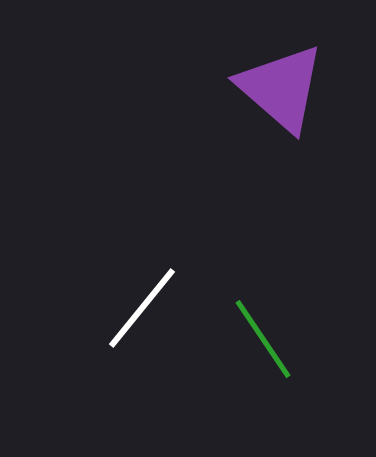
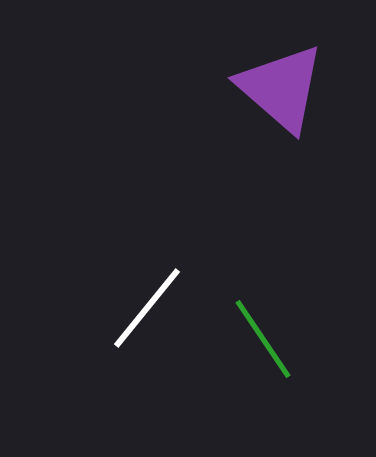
white line: moved 5 px right
